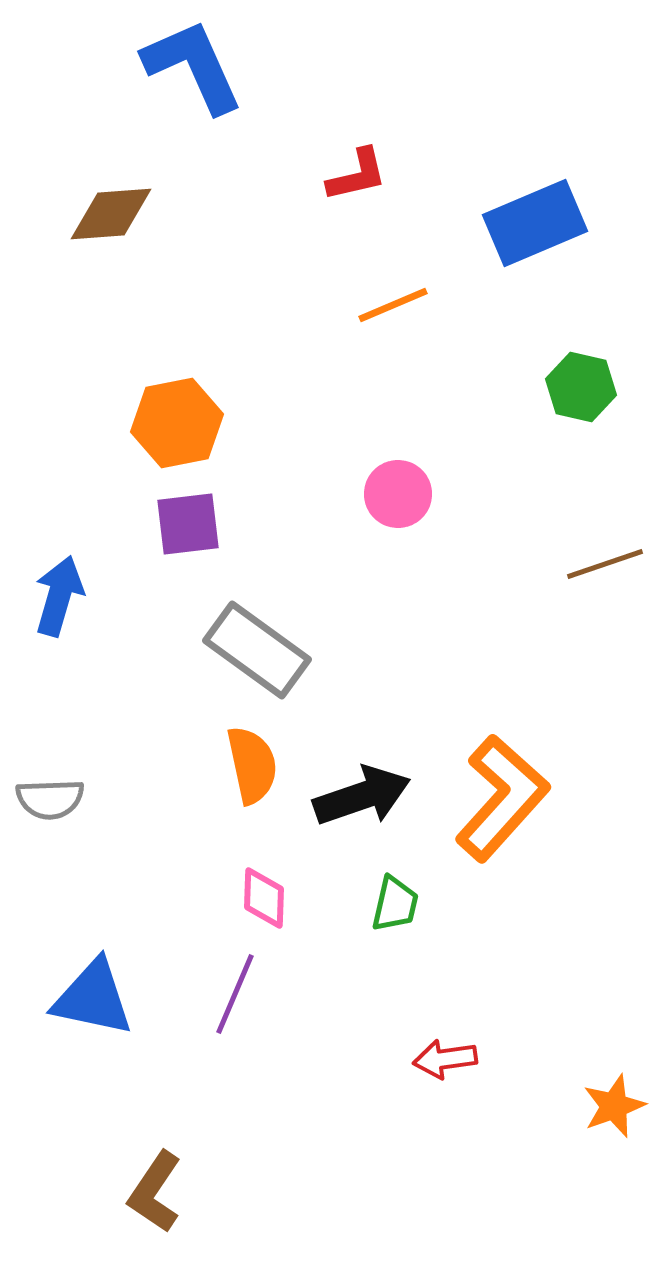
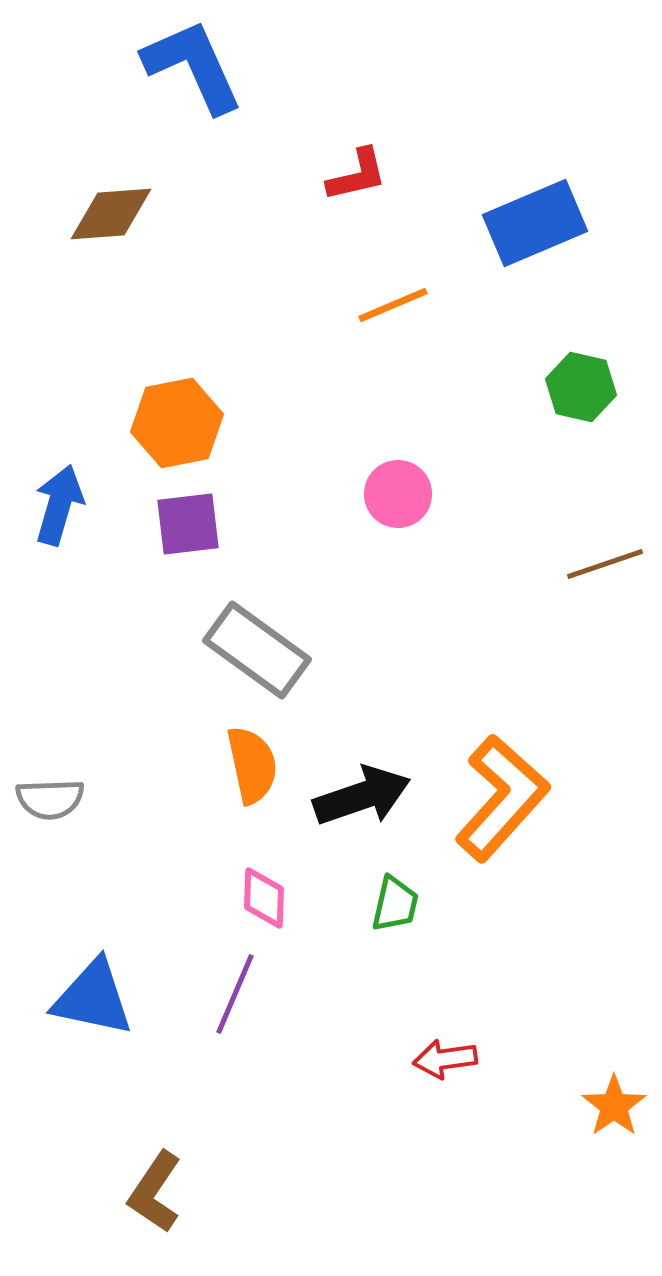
blue arrow: moved 91 px up
orange star: rotated 14 degrees counterclockwise
